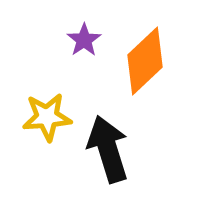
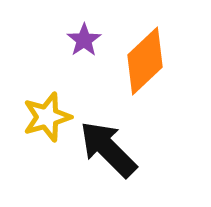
yellow star: rotated 12 degrees counterclockwise
black arrow: rotated 28 degrees counterclockwise
